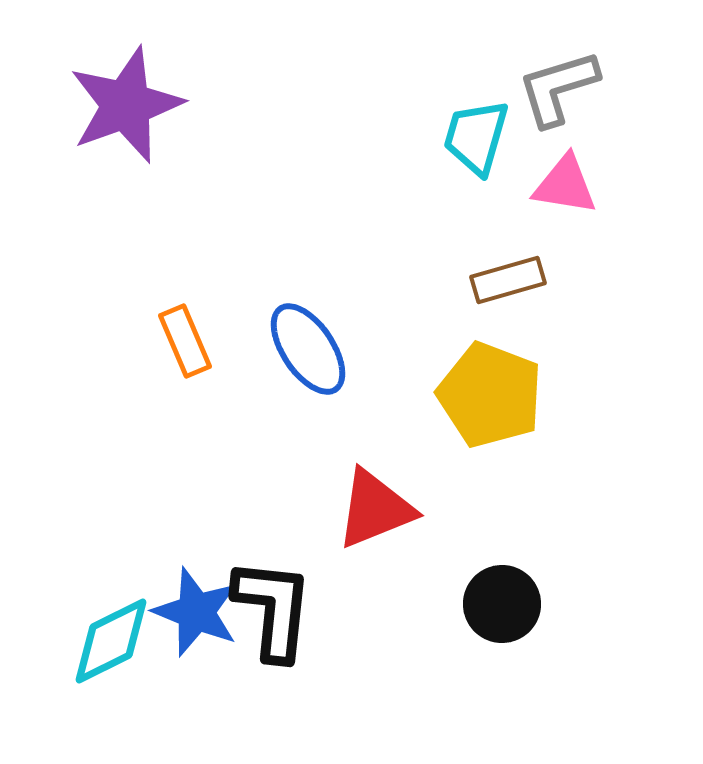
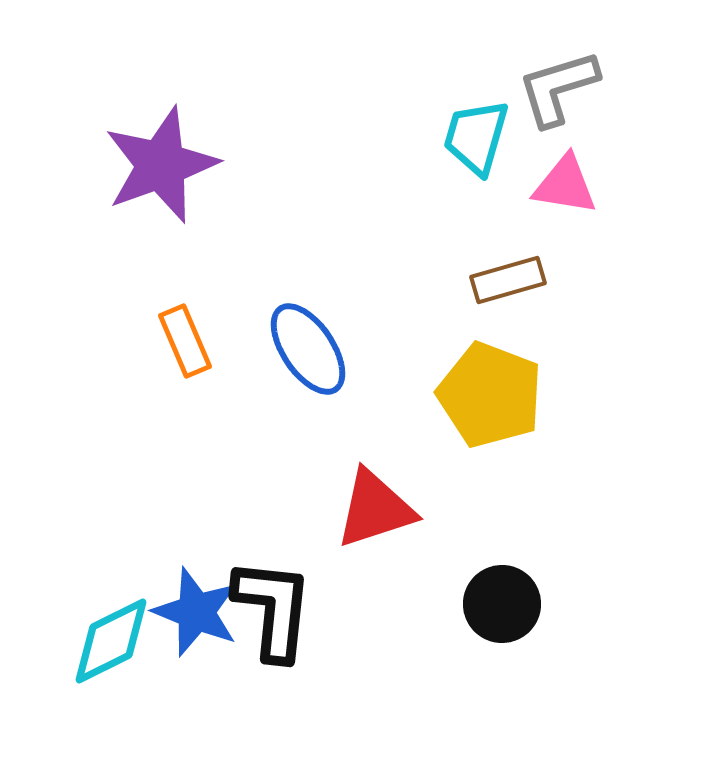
purple star: moved 35 px right, 60 px down
red triangle: rotated 4 degrees clockwise
